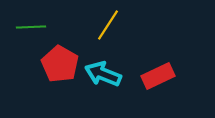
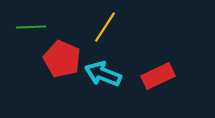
yellow line: moved 3 px left, 2 px down
red pentagon: moved 2 px right, 5 px up; rotated 6 degrees counterclockwise
